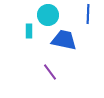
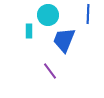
blue trapezoid: rotated 80 degrees counterclockwise
purple line: moved 1 px up
